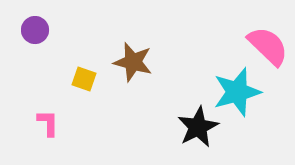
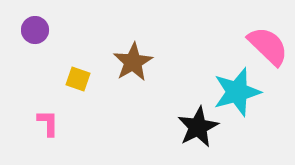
brown star: rotated 27 degrees clockwise
yellow square: moved 6 px left
